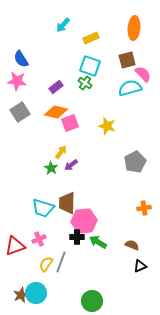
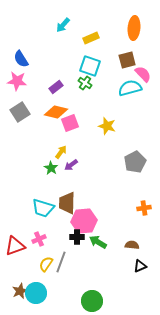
brown semicircle: rotated 16 degrees counterclockwise
brown star: moved 1 px left, 4 px up
